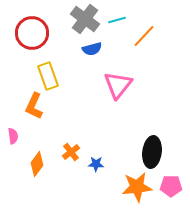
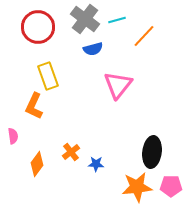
red circle: moved 6 px right, 6 px up
blue semicircle: moved 1 px right
